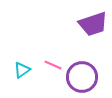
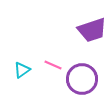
purple trapezoid: moved 1 px left, 6 px down
purple circle: moved 2 px down
